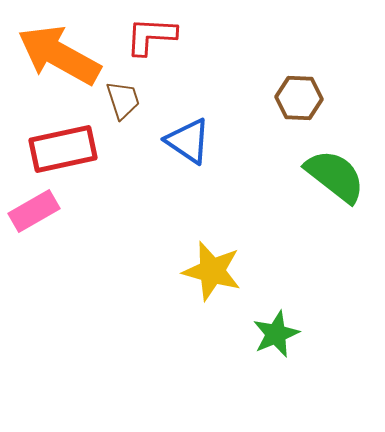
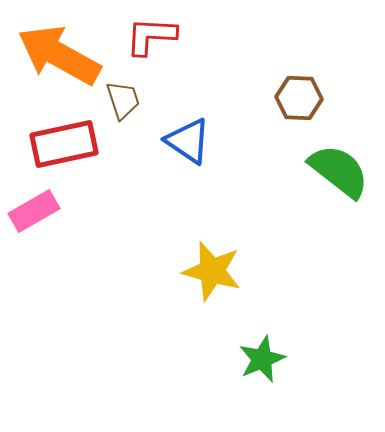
red rectangle: moved 1 px right, 5 px up
green semicircle: moved 4 px right, 5 px up
green star: moved 14 px left, 25 px down
